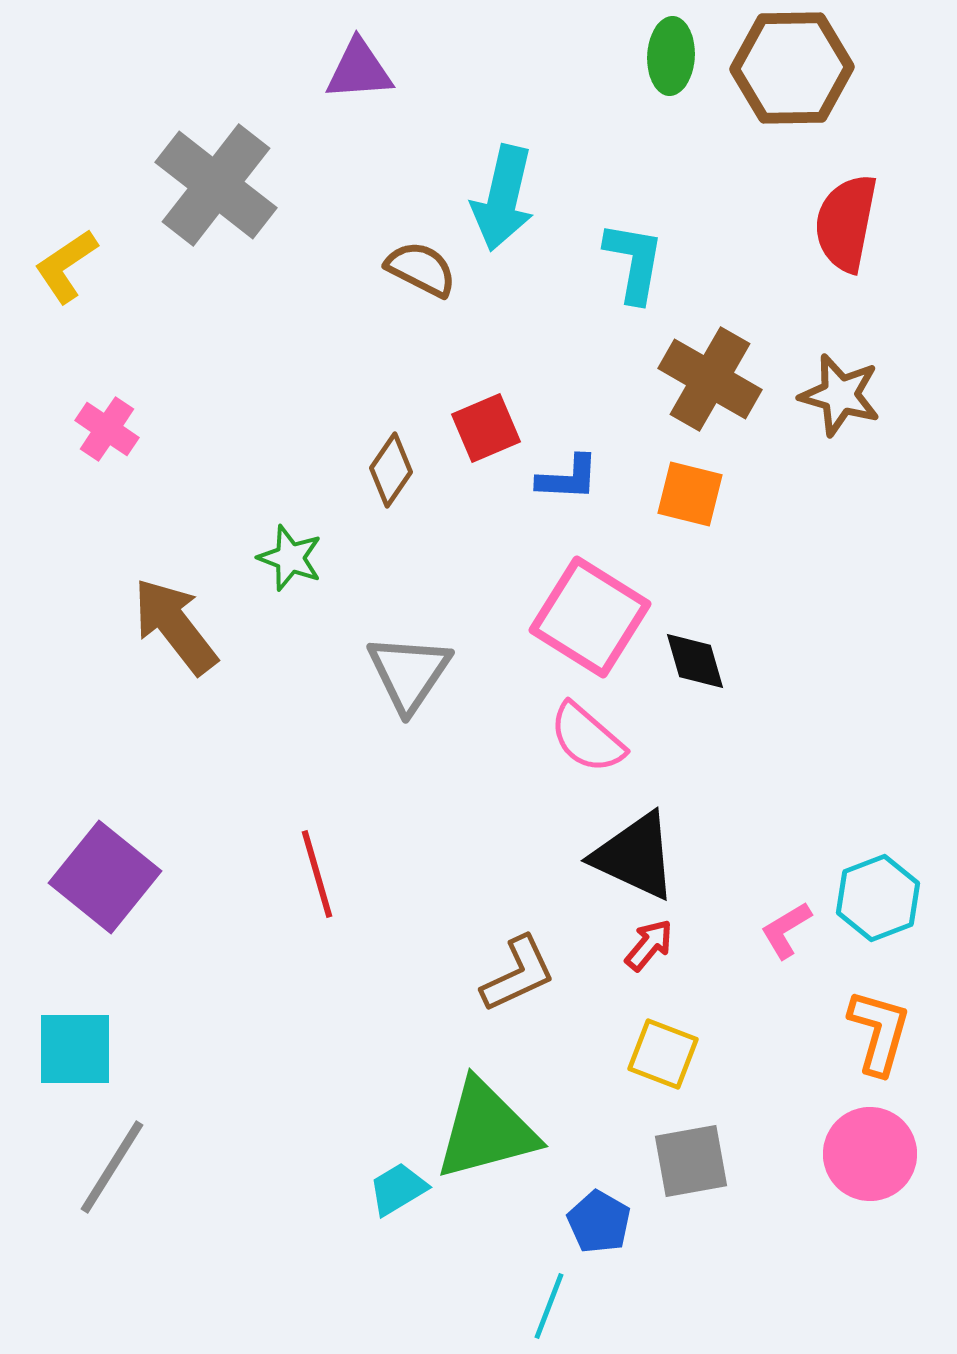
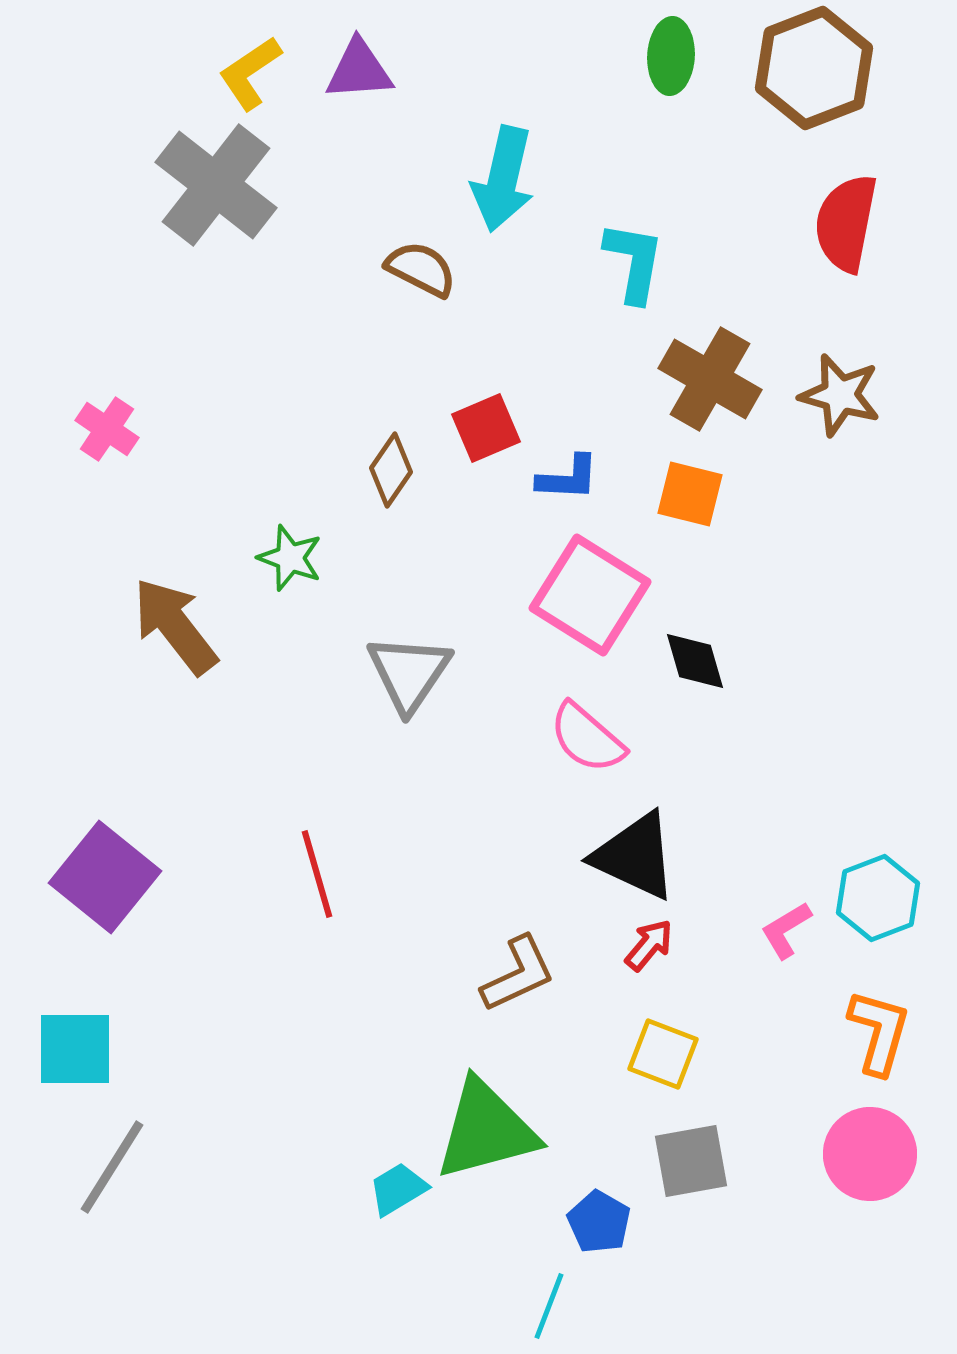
brown hexagon: moved 22 px right; rotated 20 degrees counterclockwise
cyan arrow: moved 19 px up
yellow L-shape: moved 184 px right, 193 px up
pink square: moved 22 px up
